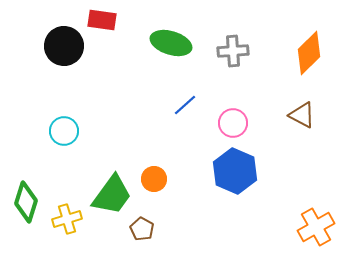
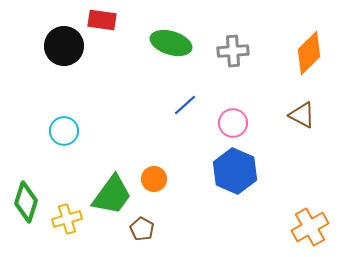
orange cross: moved 6 px left
